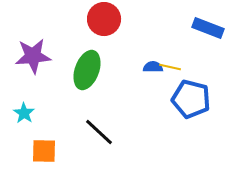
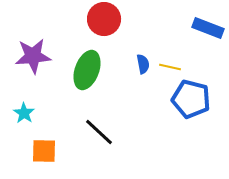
blue semicircle: moved 10 px left, 3 px up; rotated 78 degrees clockwise
